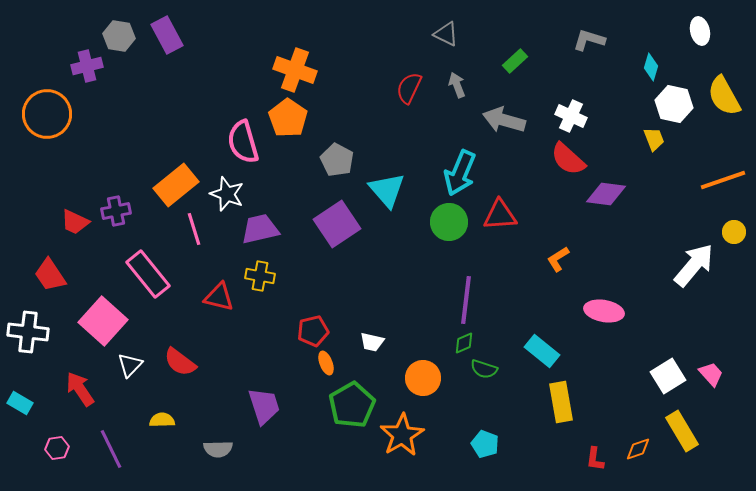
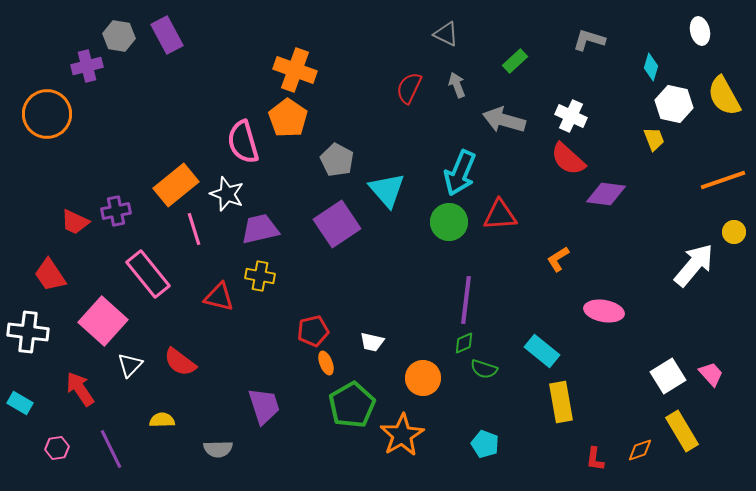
orange diamond at (638, 449): moved 2 px right, 1 px down
